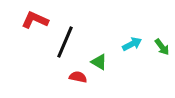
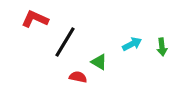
red L-shape: moved 1 px up
black line: rotated 8 degrees clockwise
green arrow: rotated 30 degrees clockwise
